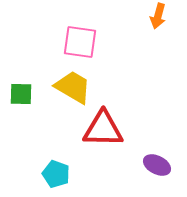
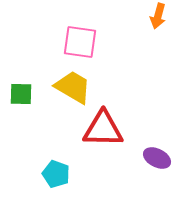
purple ellipse: moved 7 px up
